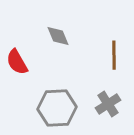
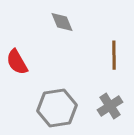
gray diamond: moved 4 px right, 14 px up
gray cross: moved 2 px right, 2 px down
gray hexagon: rotated 6 degrees counterclockwise
